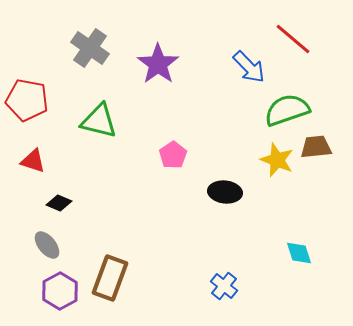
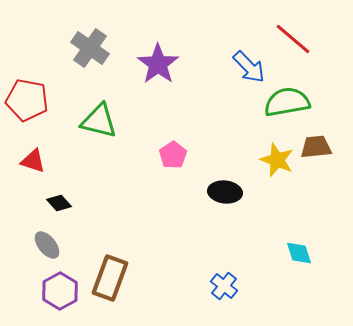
green semicircle: moved 8 px up; rotated 9 degrees clockwise
black diamond: rotated 25 degrees clockwise
